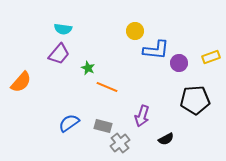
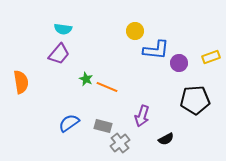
green star: moved 2 px left, 11 px down
orange semicircle: rotated 50 degrees counterclockwise
